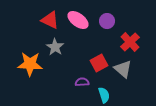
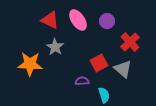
pink ellipse: rotated 20 degrees clockwise
purple semicircle: moved 1 px up
